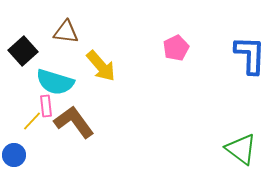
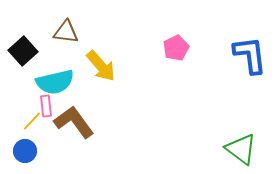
blue L-shape: rotated 9 degrees counterclockwise
cyan semicircle: rotated 30 degrees counterclockwise
blue circle: moved 11 px right, 4 px up
